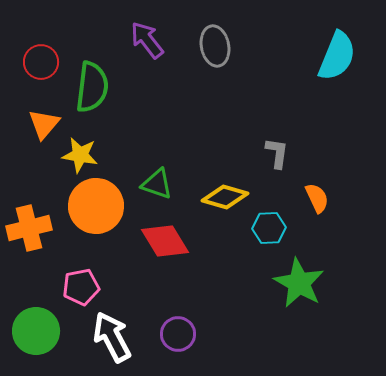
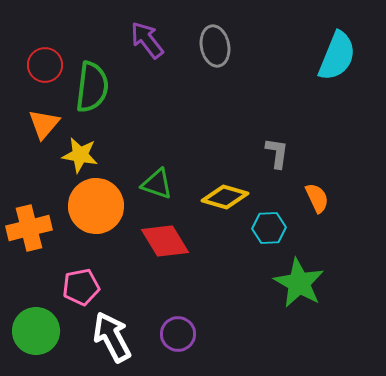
red circle: moved 4 px right, 3 px down
